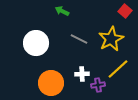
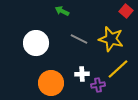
red square: moved 1 px right
yellow star: rotated 30 degrees counterclockwise
